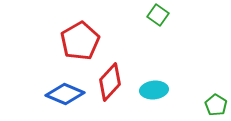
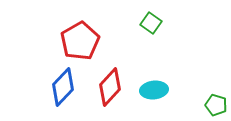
green square: moved 7 px left, 8 px down
red diamond: moved 5 px down
blue diamond: moved 2 px left, 7 px up; rotated 69 degrees counterclockwise
green pentagon: rotated 15 degrees counterclockwise
